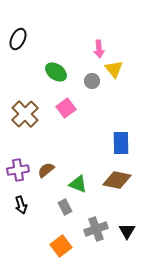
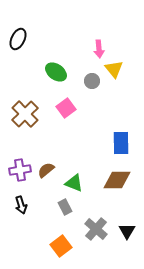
purple cross: moved 2 px right
brown diamond: rotated 12 degrees counterclockwise
green triangle: moved 4 px left, 1 px up
gray cross: rotated 30 degrees counterclockwise
